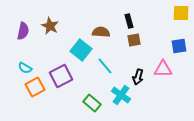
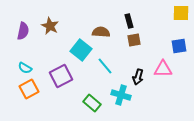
orange square: moved 6 px left, 2 px down
cyan cross: rotated 18 degrees counterclockwise
